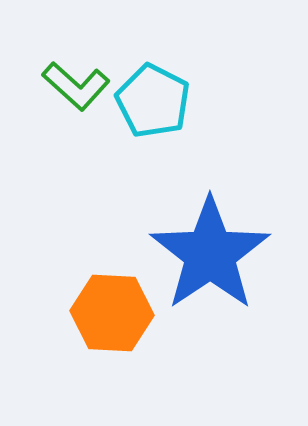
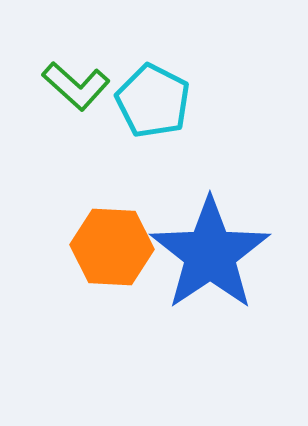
orange hexagon: moved 66 px up
